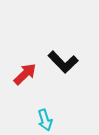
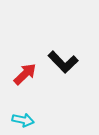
cyan arrow: moved 22 px left; rotated 60 degrees counterclockwise
